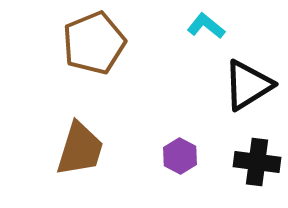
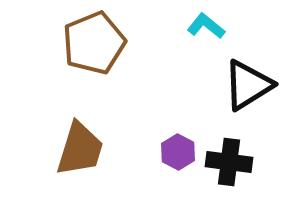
purple hexagon: moved 2 px left, 4 px up
black cross: moved 28 px left
